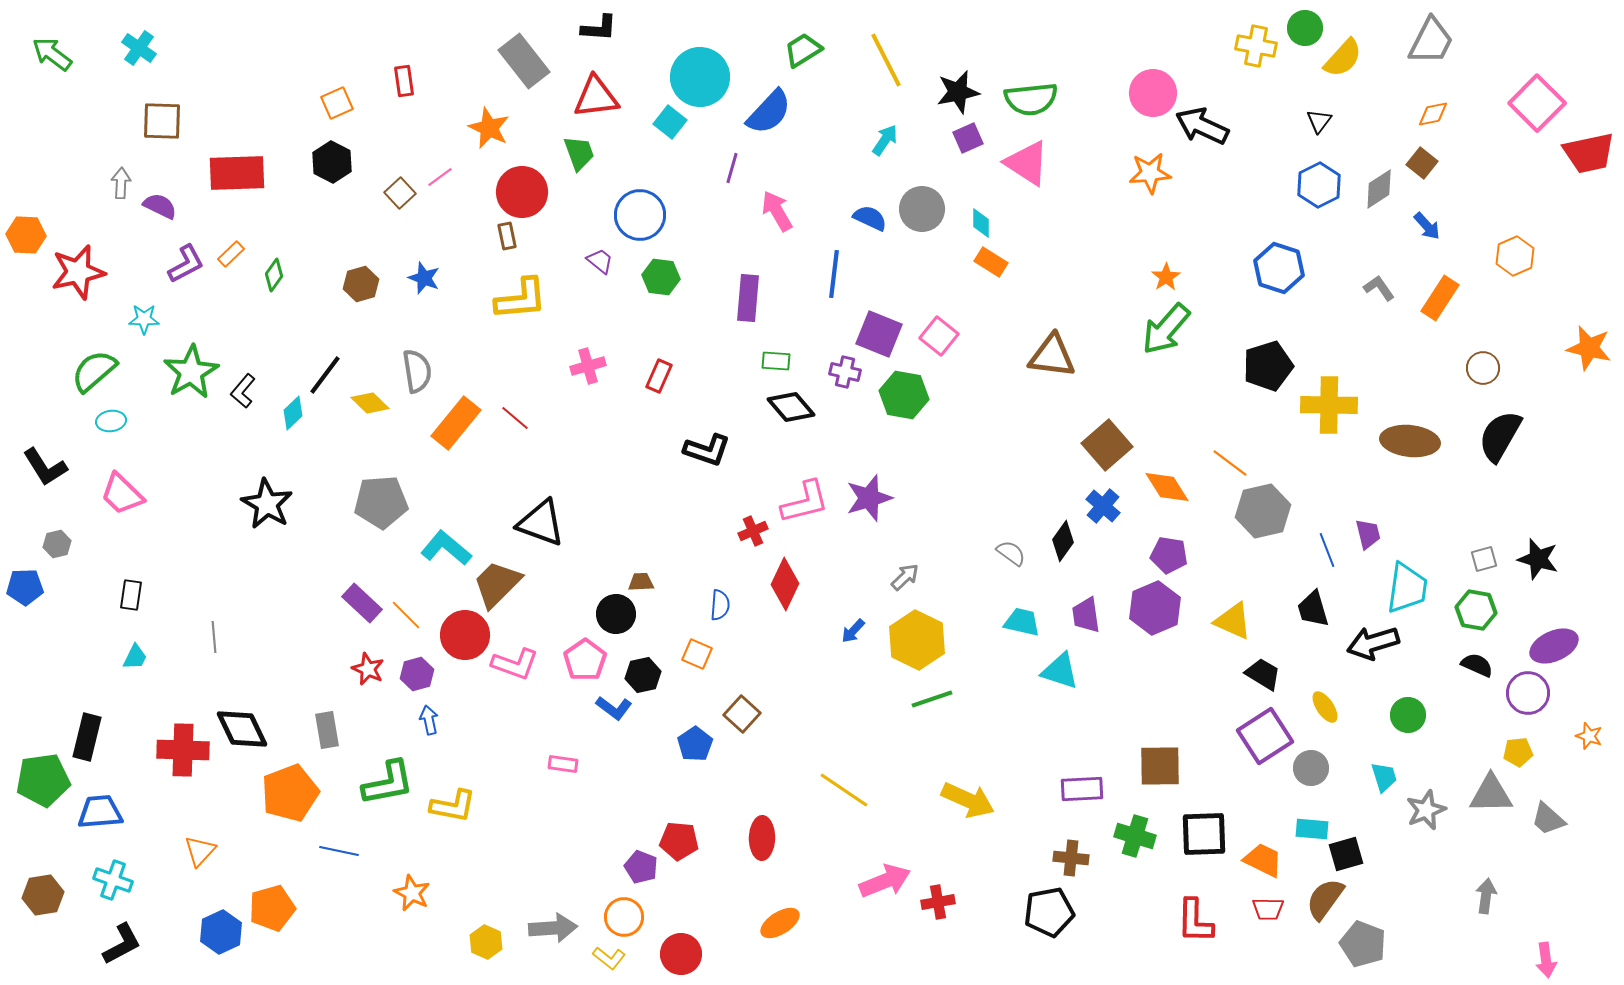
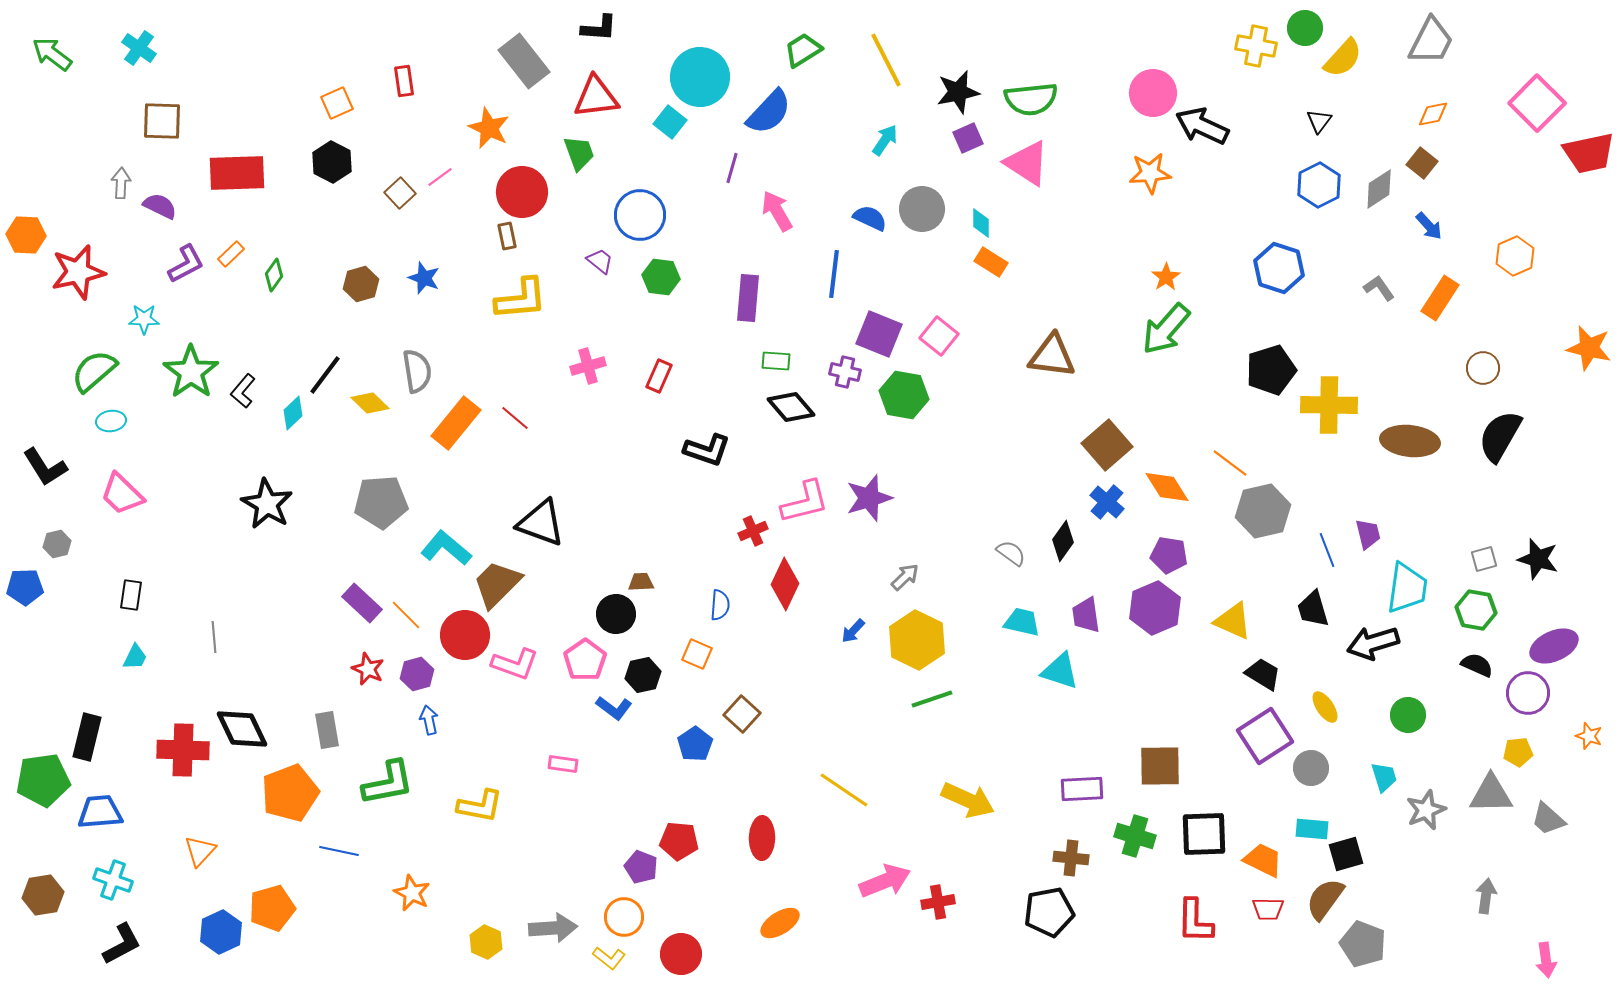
blue arrow at (1427, 226): moved 2 px right
black pentagon at (1268, 366): moved 3 px right, 4 px down
green star at (191, 372): rotated 6 degrees counterclockwise
blue cross at (1103, 506): moved 4 px right, 4 px up
yellow L-shape at (453, 806): moved 27 px right
